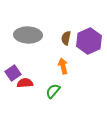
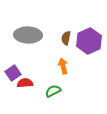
green semicircle: rotated 21 degrees clockwise
